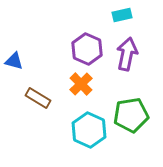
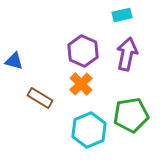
purple hexagon: moved 4 px left, 2 px down
brown rectangle: moved 2 px right
cyan hexagon: rotated 12 degrees clockwise
